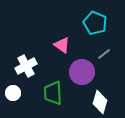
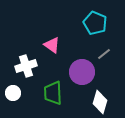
pink triangle: moved 10 px left
white cross: rotated 10 degrees clockwise
